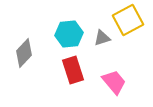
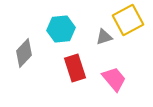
cyan hexagon: moved 8 px left, 5 px up
gray triangle: moved 2 px right, 1 px up
red rectangle: moved 2 px right, 2 px up
pink trapezoid: moved 3 px up
